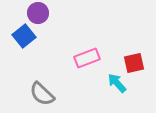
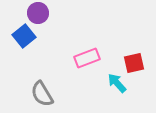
gray semicircle: rotated 16 degrees clockwise
